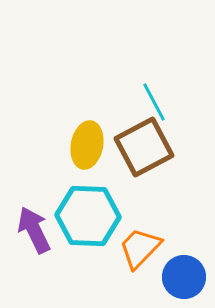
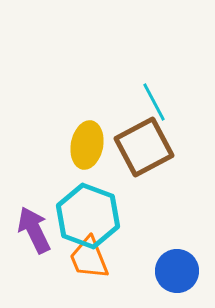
cyan hexagon: rotated 18 degrees clockwise
orange trapezoid: moved 51 px left, 10 px down; rotated 66 degrees counterclockwise
blue circle: moved 7 px left, 6 px up
